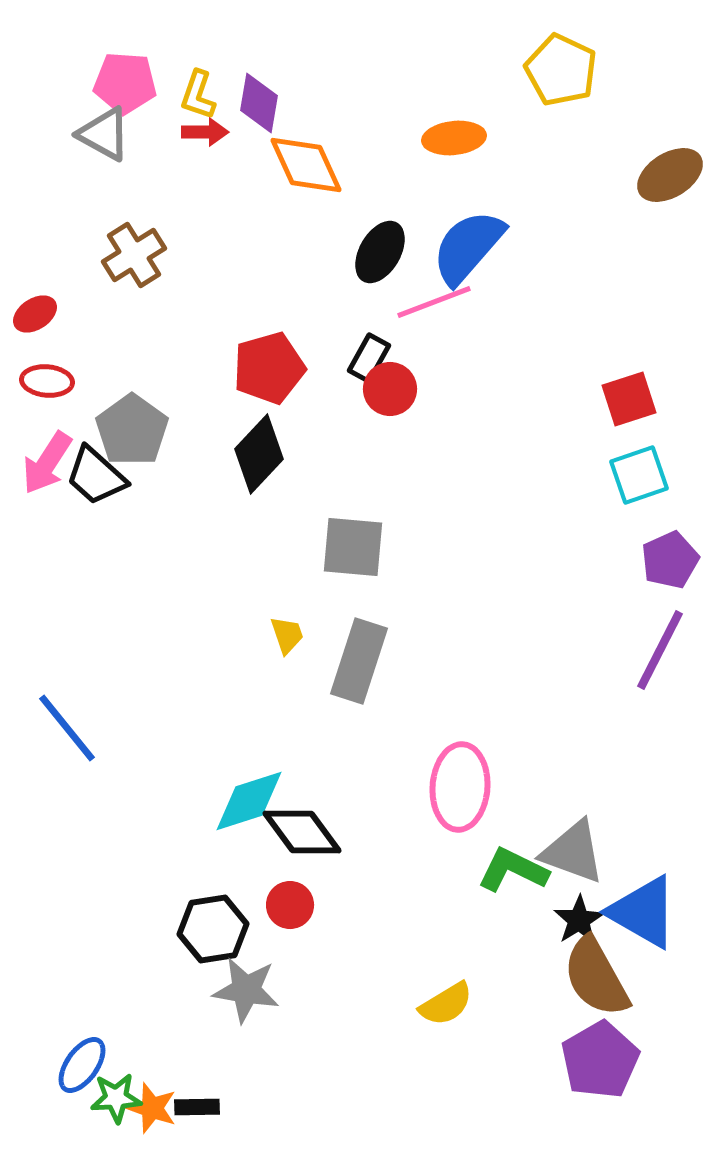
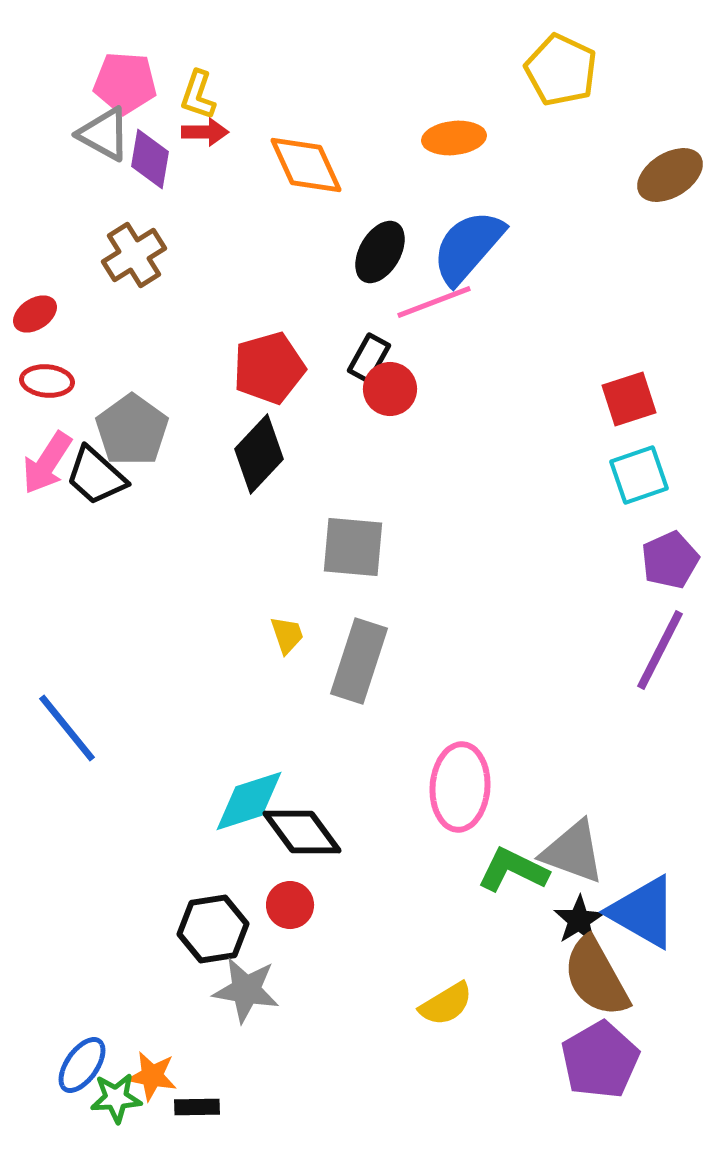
purple diamond at (259, 103): moved 109 px left, 56 px down
orange star at (152, 1108): moved 32 px up; rotated 9 degrees counterclockwise
